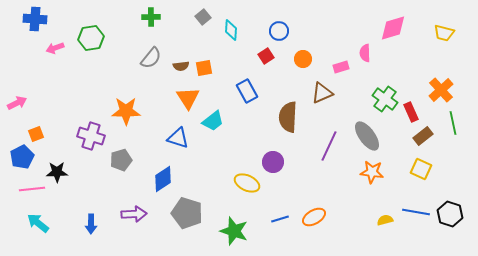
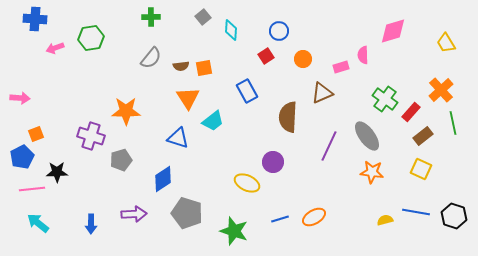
pink diamond at (393, 28): moved 3 px down
yellow trapezoid at (444, 33): moved 2 px right, 10 px down; rotated 45 degrees clockwise
pink semicircle at (365, 53): moved 2 px left, 2 px down
pink arrow at (17, 103): moved 3 px right, 5 px up; rotated 30 degrees clockwise
red rectangle at (411, 112): rotated 66 degrees clockwise
black hexagon at (450, 214): moved 4 px right, 2 px down
